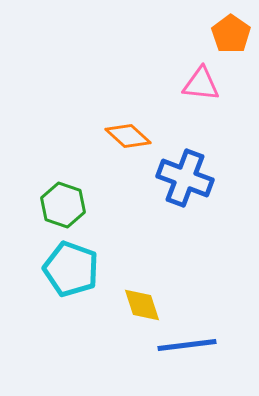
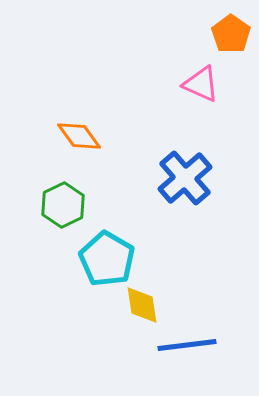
pink triangle: rotated 18 degrees clockwise
orange diamond: moved 49 px left; rotated 12 degrees clockwise
blue cross: rotated 28 degrees clockwise
green hexagon: rotated 15 degrees clockwise
cyan pentagon: moved 36 px right, 10 px up; rotated 10 degrees clockwise
yellow diamond: rotated 9 degrees clockwise
